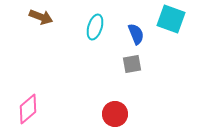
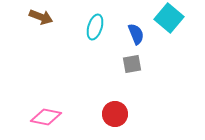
cyan square: moved 2 px left, 1 px up; rotated 20 degrees clockwise
pink diamond: moved 18 px right, 8 px down; rotated 52 degrees clockwise
